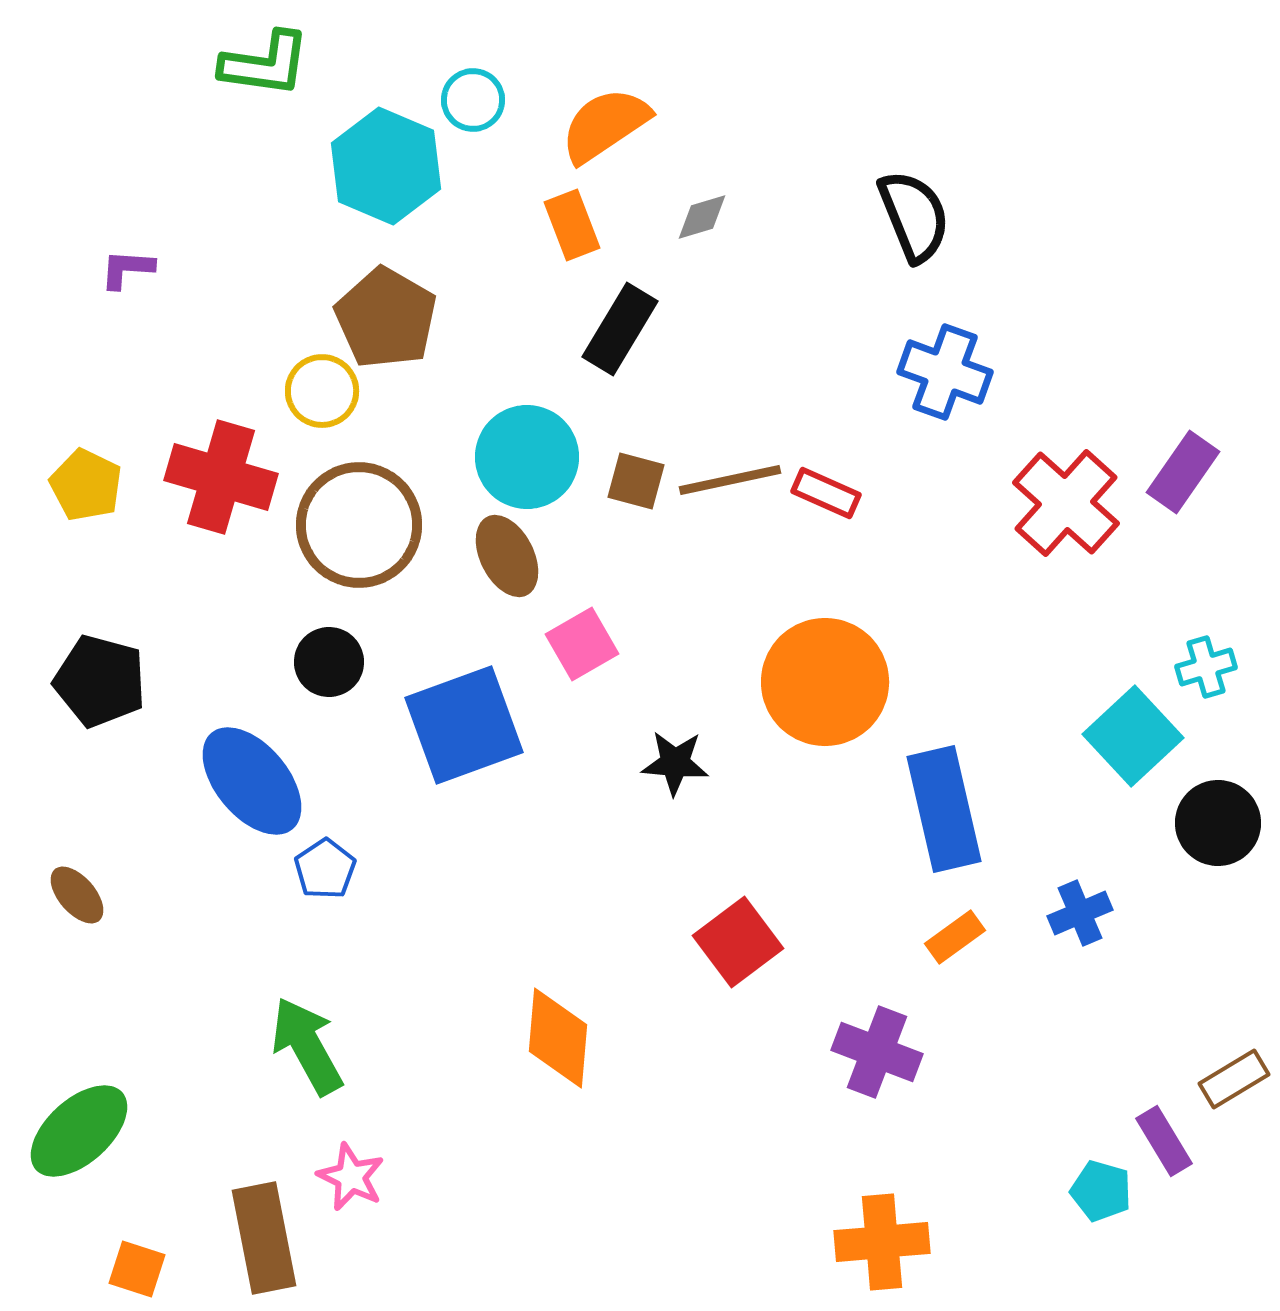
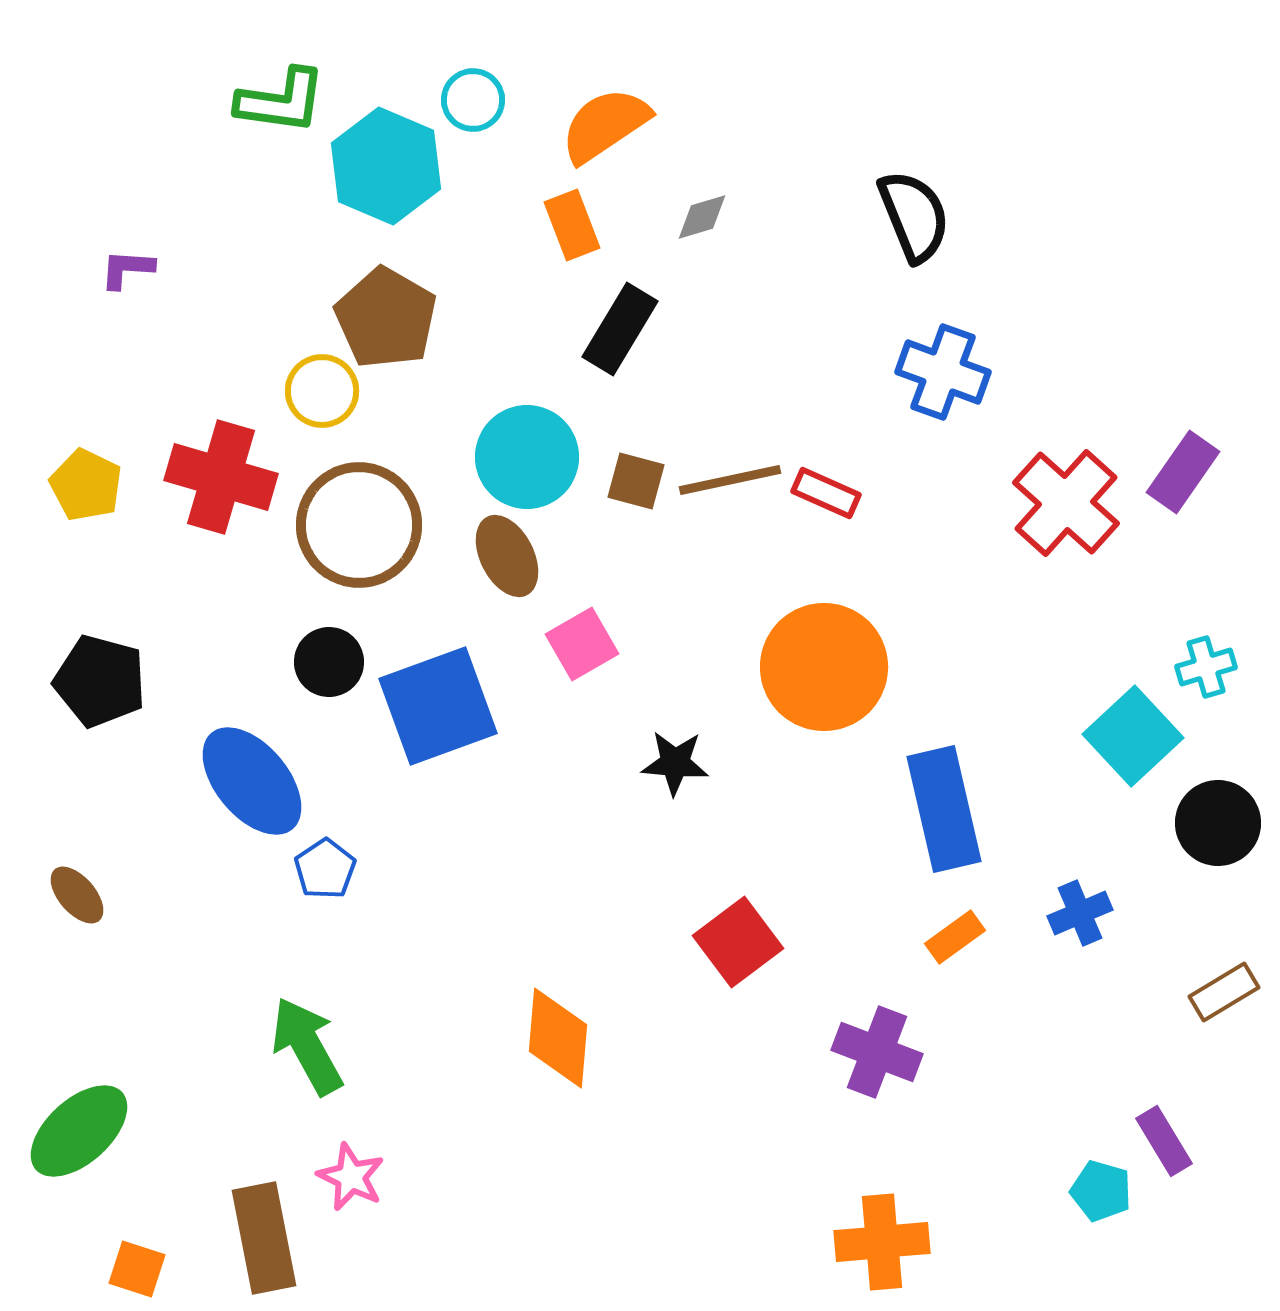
green L-shape at (265, 64): moved 16 px right, 37 px down
blue cross at (945, 372): moved 2 px left
orange circle at (825, 682): moved 1 px left, 15 px up
blue square at (464, 725): moved 26 px left, 19 px up
brown rectangle at (1234, 1079): moved 10 px left, 87 px up
